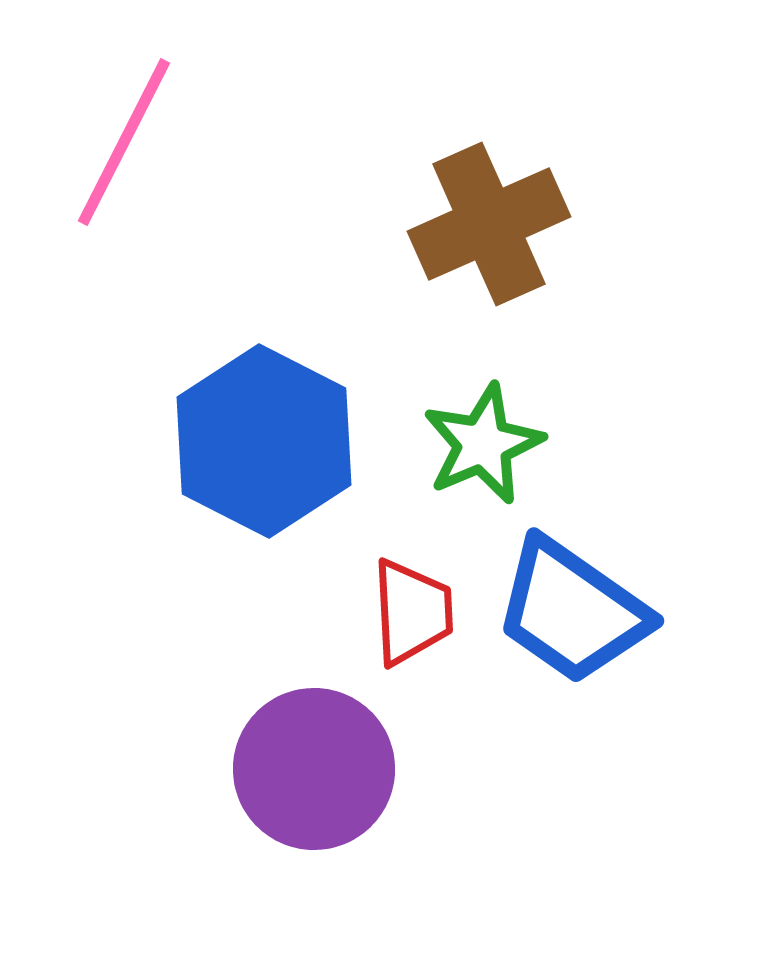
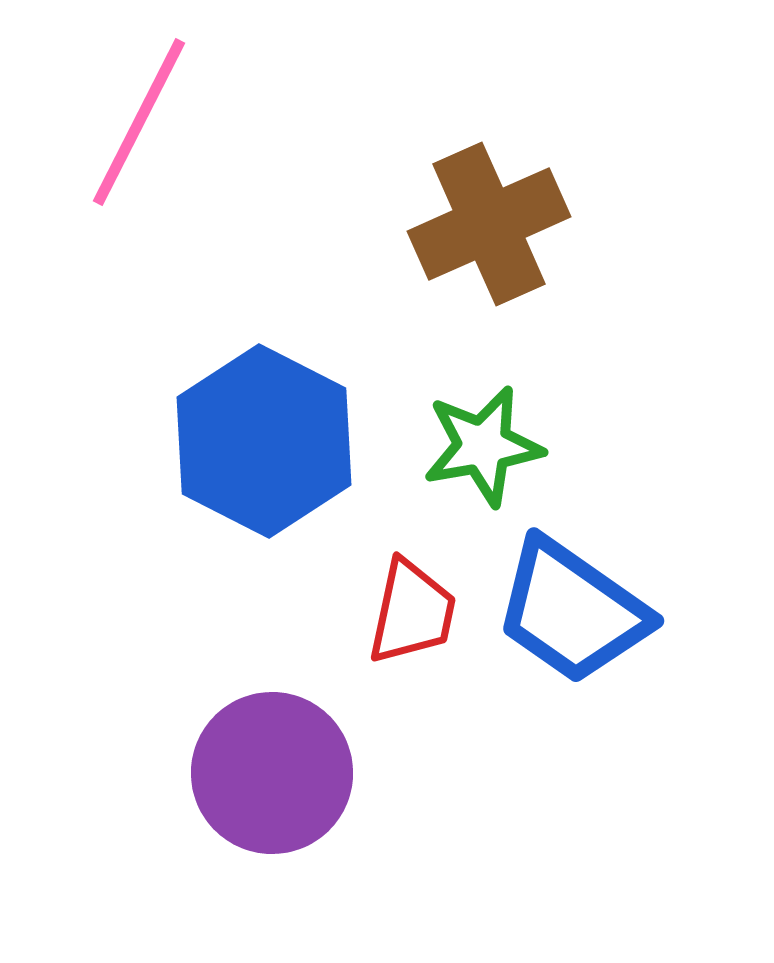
pink line: moved 15 px right, 20 px up
green star: moved 2 px down; rotated 13 degrees clockwise
red trapezoid: rotated 15 degrees clockwise
purple circle: moved 42 px left, 4 px down
